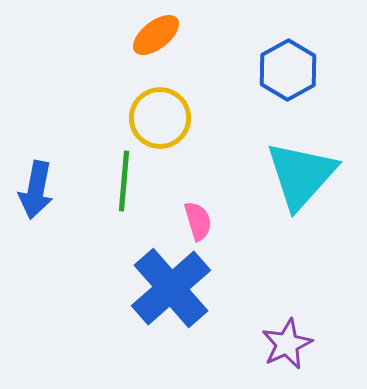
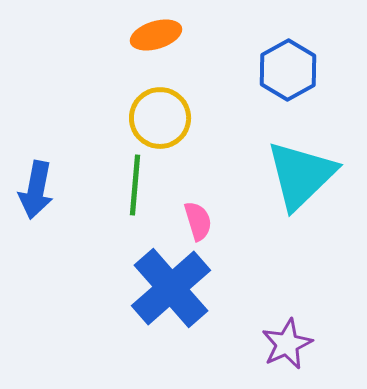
orange ellipse: rotated 21 degrees clockwise
cyan triangle: rotated 4 degrees clockwise
green line: moved 11 px right, 4 px down
